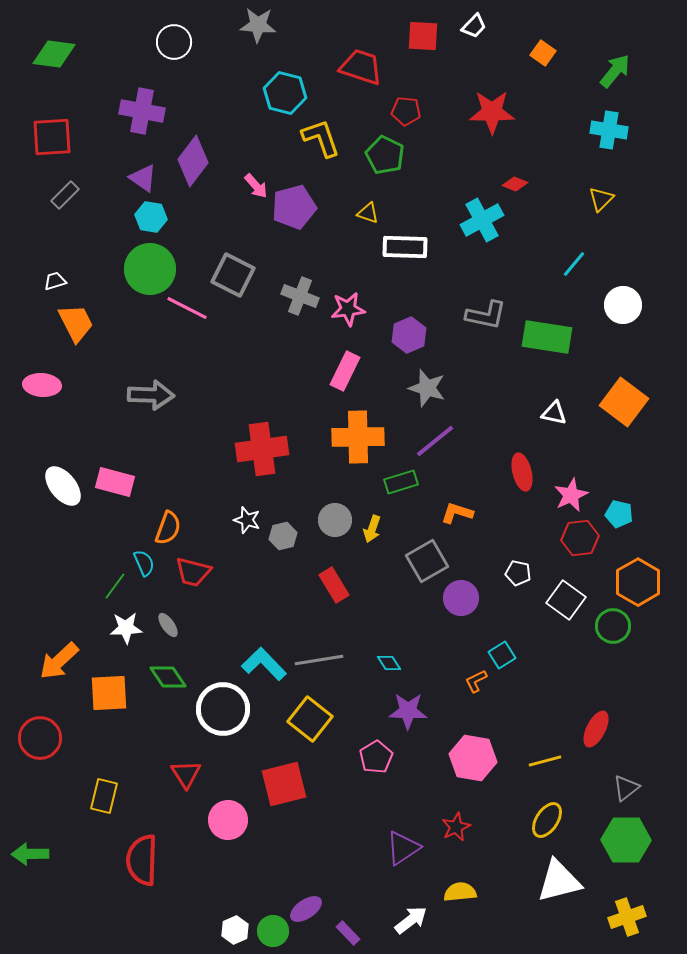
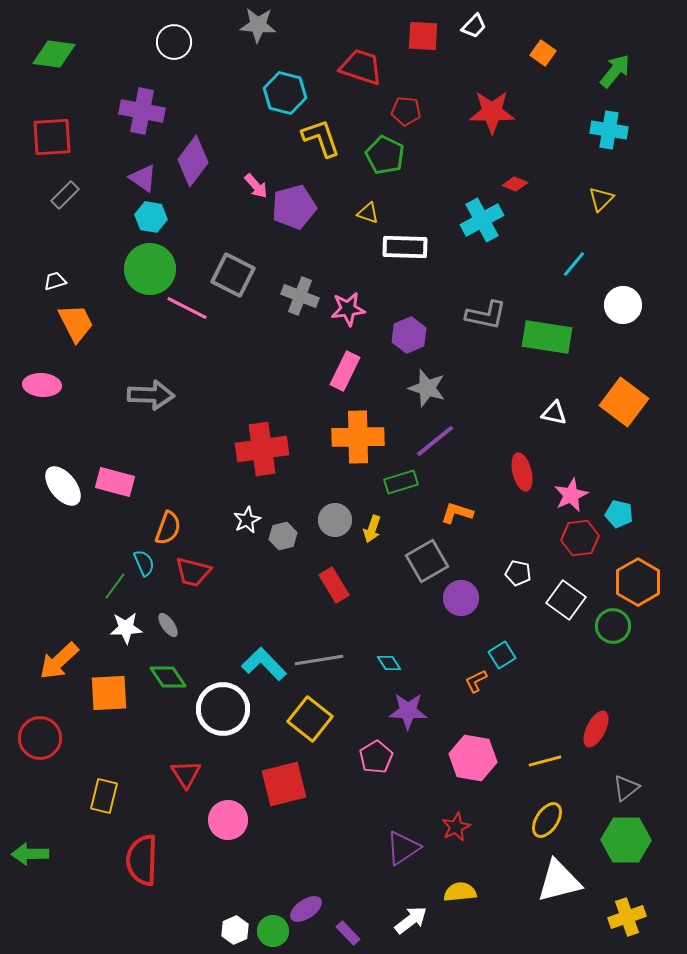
white star at (247, 520): rotated 28 degrees clockwise
